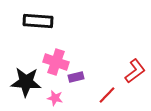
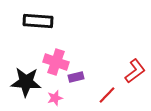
pink star: rotated 28 degrees counterclockwise
